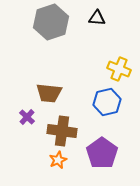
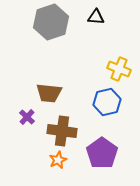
black triangle: moved 1 px left, 1 px up
